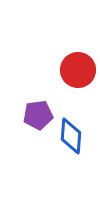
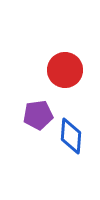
red circle: moved 13 px left
